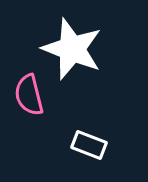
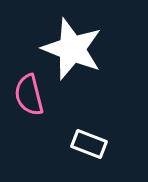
white rectangle: moved 1 px up
